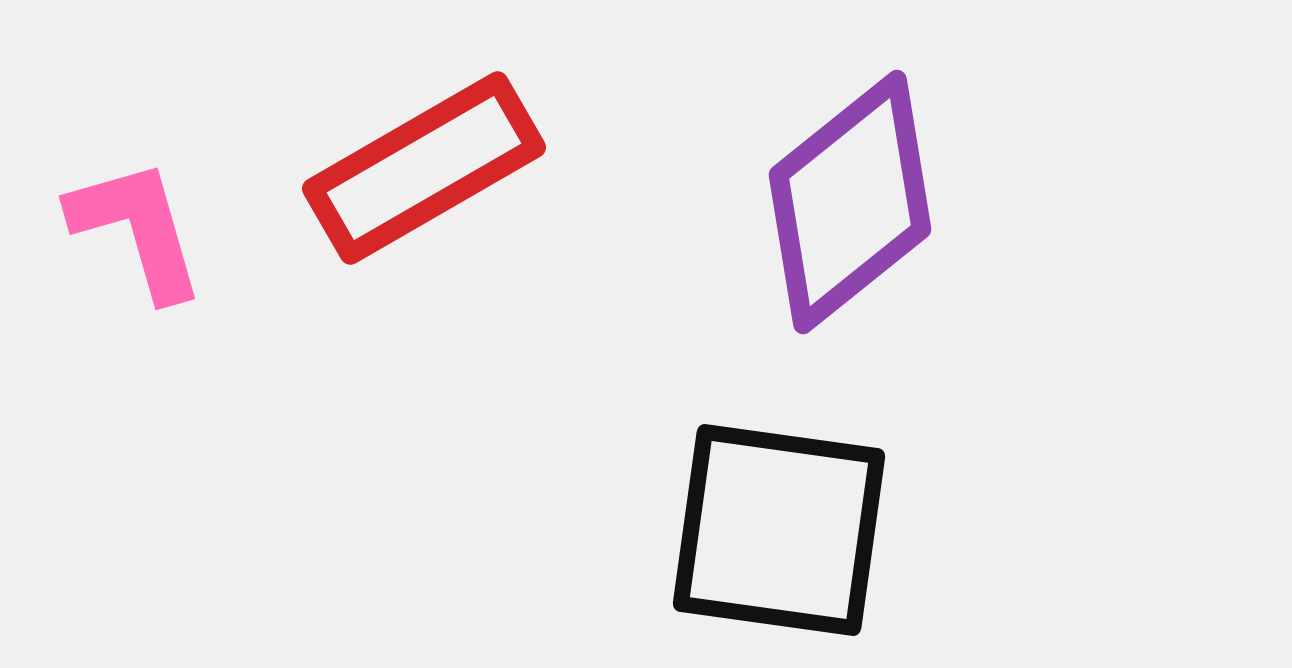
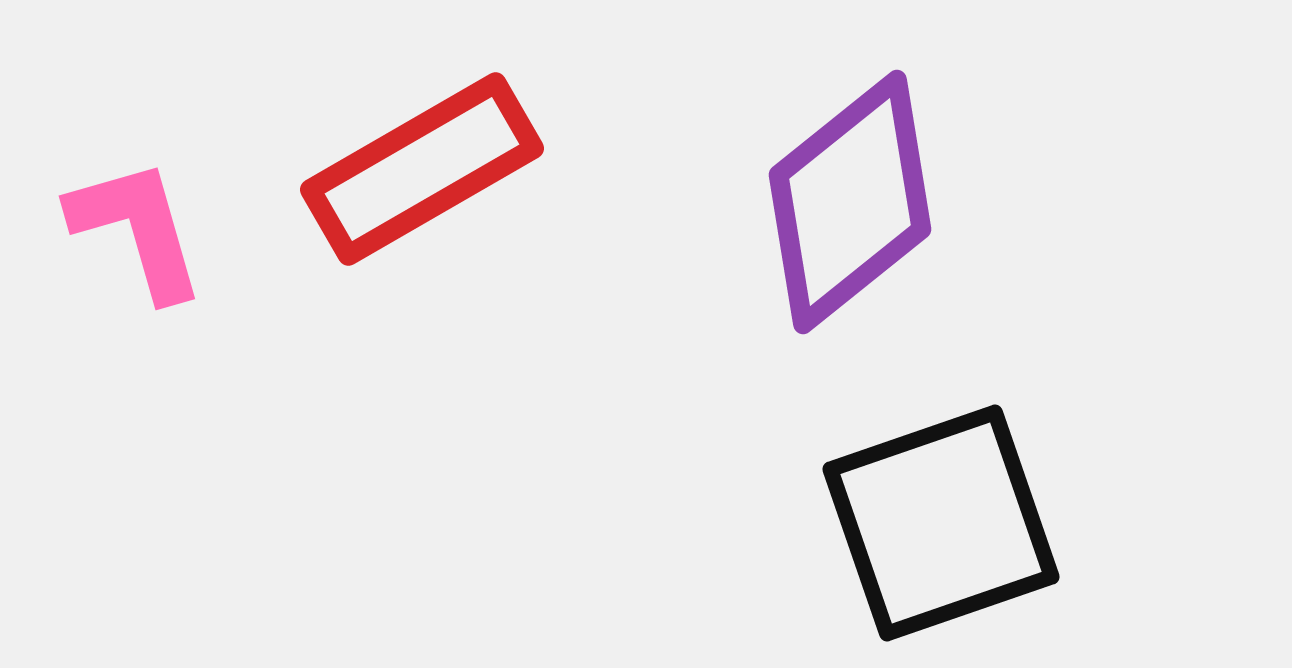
red rectangle: moved 2 px left, 1 px down
black square: moved 162 px right, 7 px up; rotated 27 degrees counterclockwise
